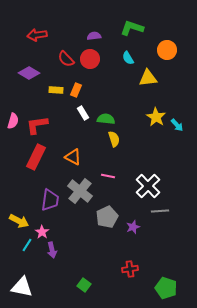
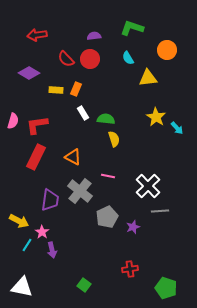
orange rectangle: moved 1 px up
cyan arrow: moved 3 px down
